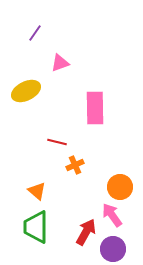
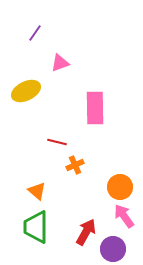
pink arrow: moved 12 px right, 1 px down
